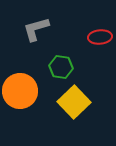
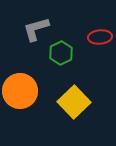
green hexagon: moved 14 px up; rotated 25 degrees clockwise
